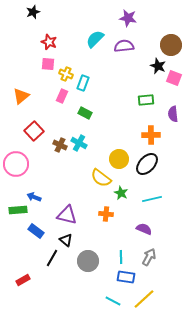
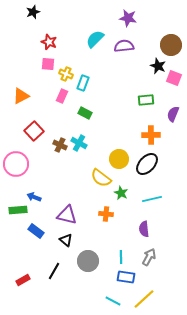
orange triangle at (21, 96): rotated 12 degrees clockwise
purple semicircle at (173, 114): rotated 28 degrees clockwise
purple semicircle at (144, 229): rotated 119 degrees counterclockwise
black line at (52, 258): moved 2 px right, 13 px down
